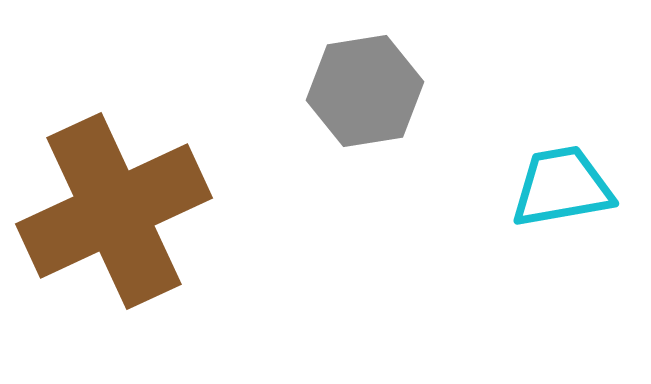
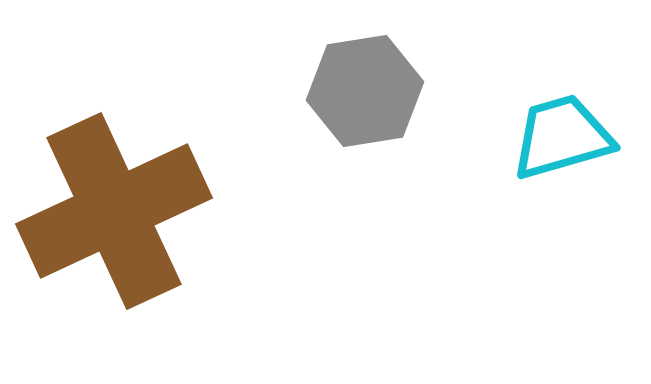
cyan trapezoid: moved 50 px up; rotated 6 degrees counterclockwise
